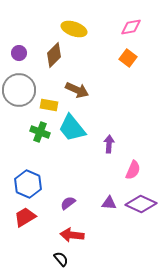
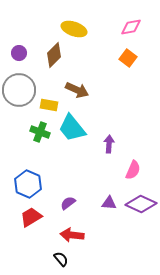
red trapezoid: moved 6 px right
